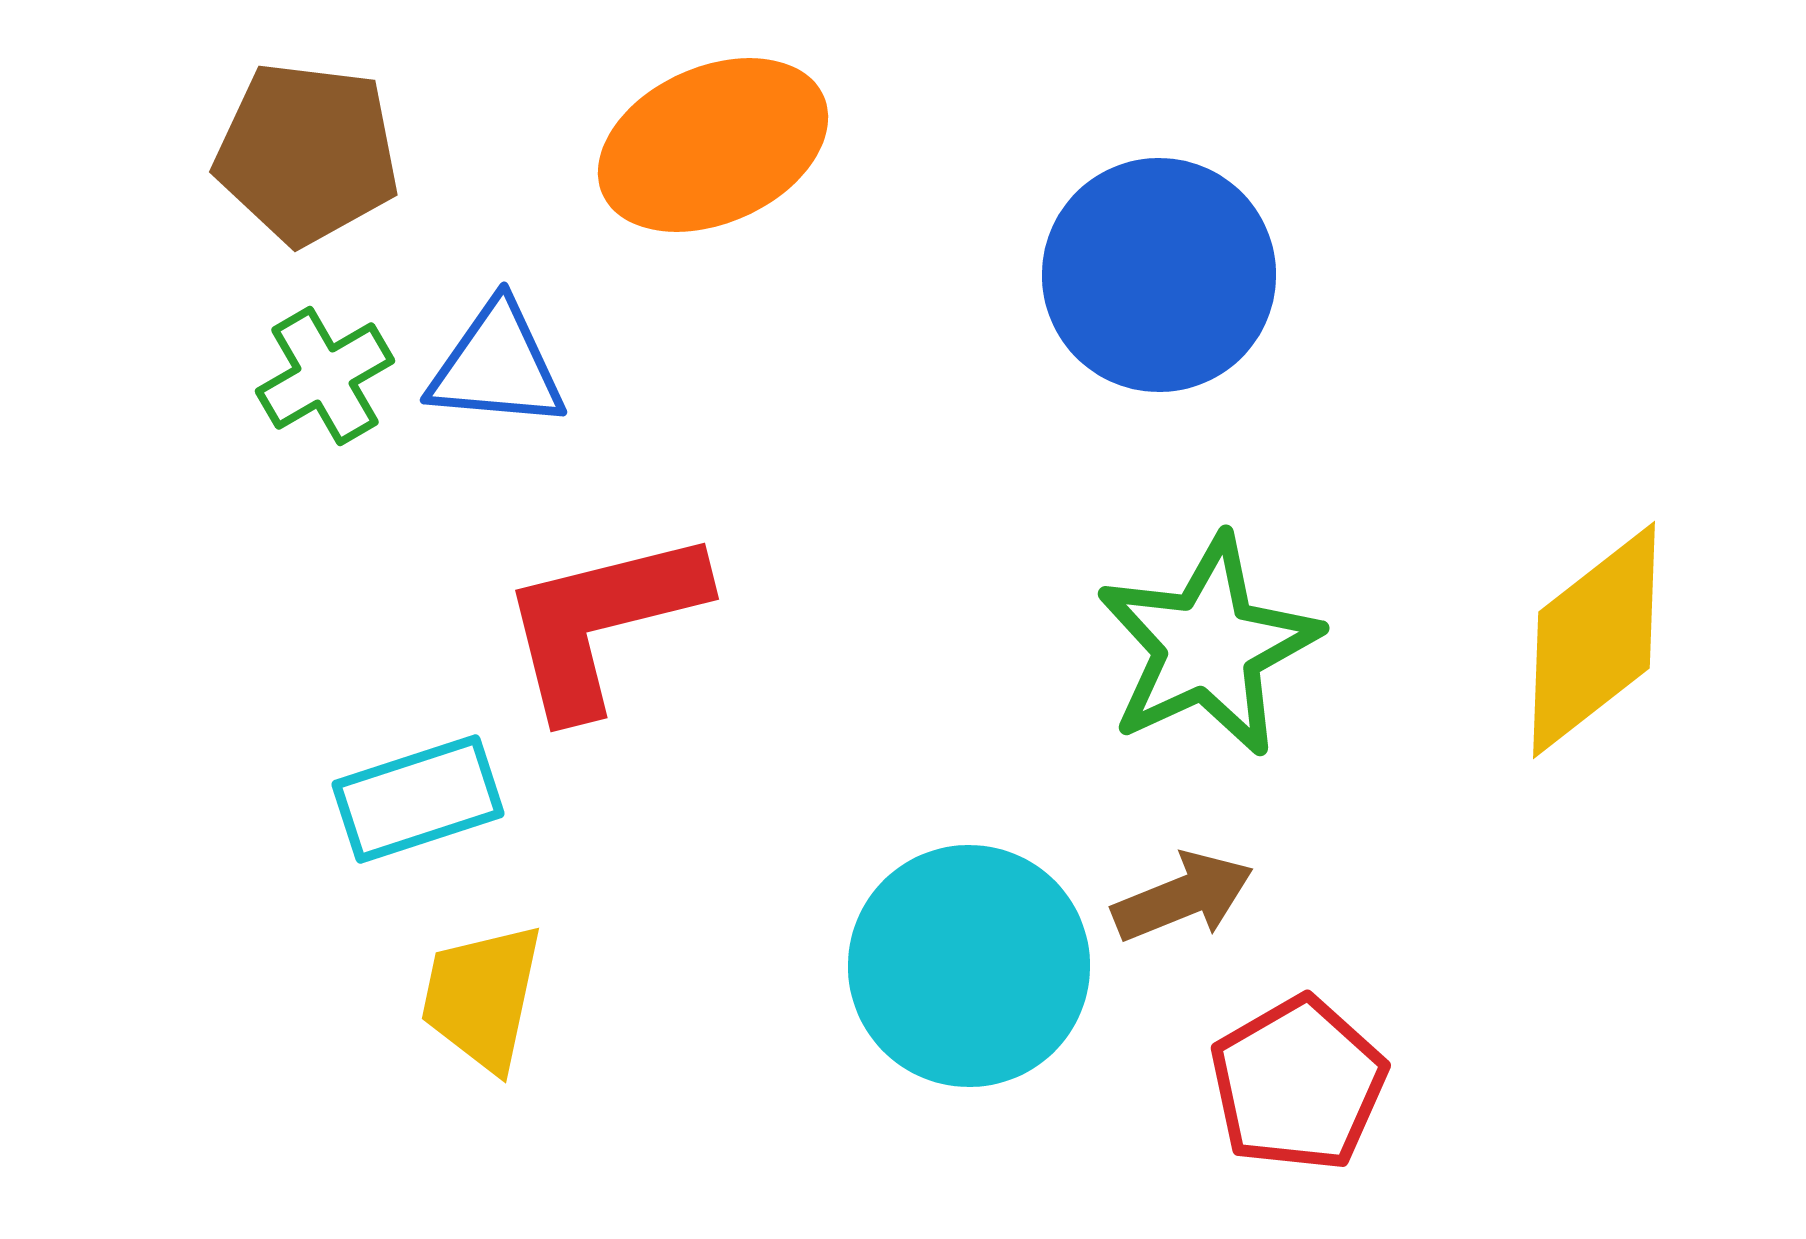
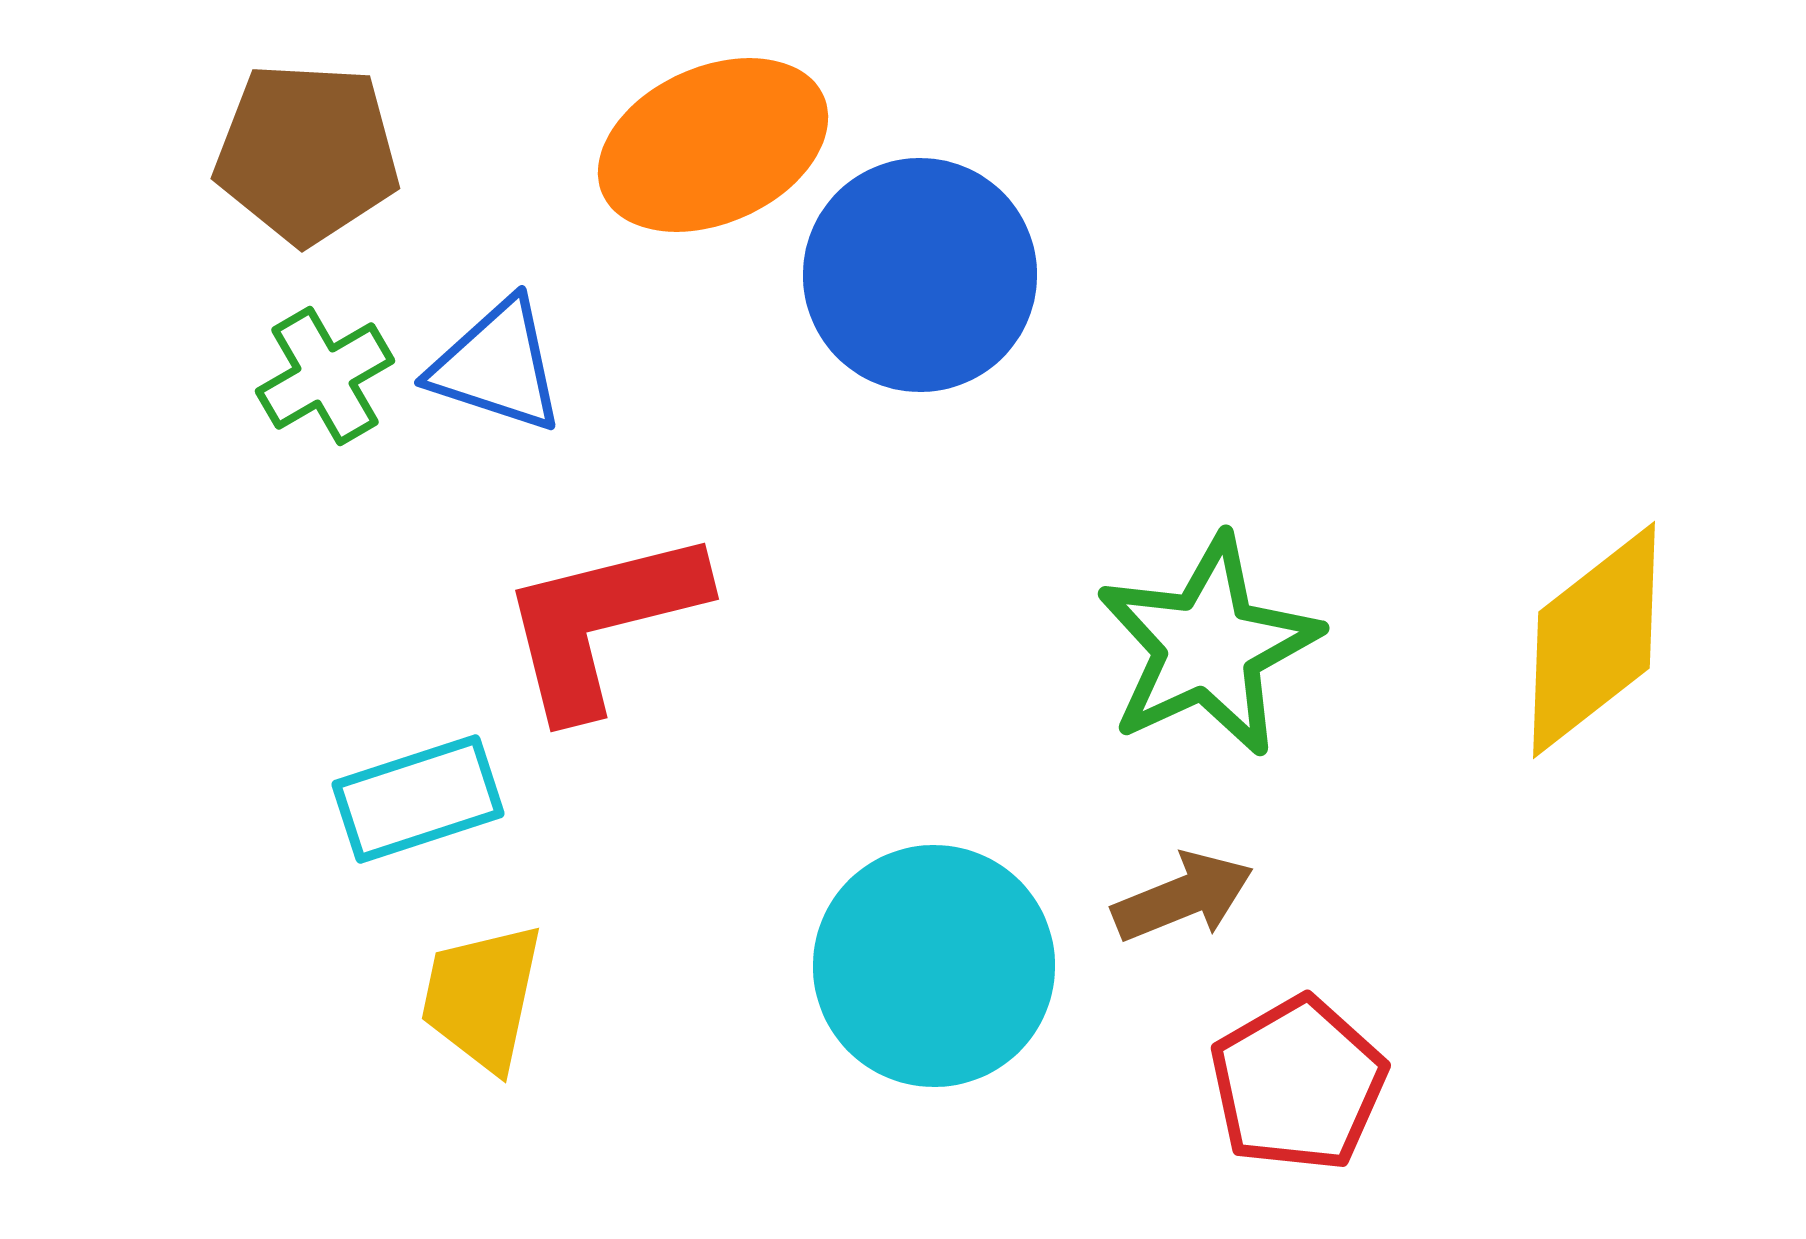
brown pentagon: rotated 4 degrees counterclockwise
blue circle: moved 239 px left
blue triangle: rotated 13 degrees clockwise
cyan circle: moved 35 px left
